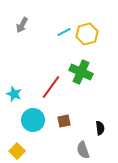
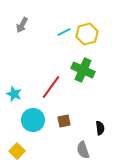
green cross: moved 2 px right, 2 px up
